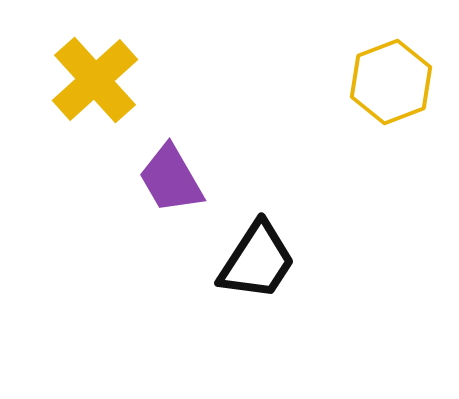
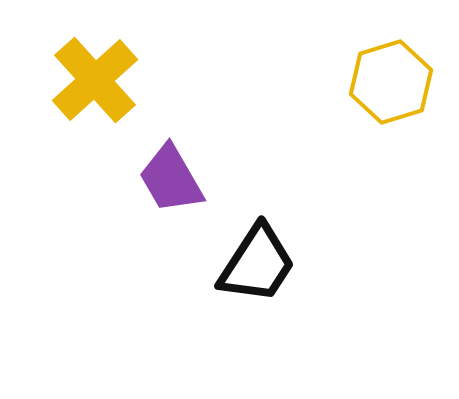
yellow hexagon: rotated 4 degrees clockwise
black trapezoid: moved 3 px down
